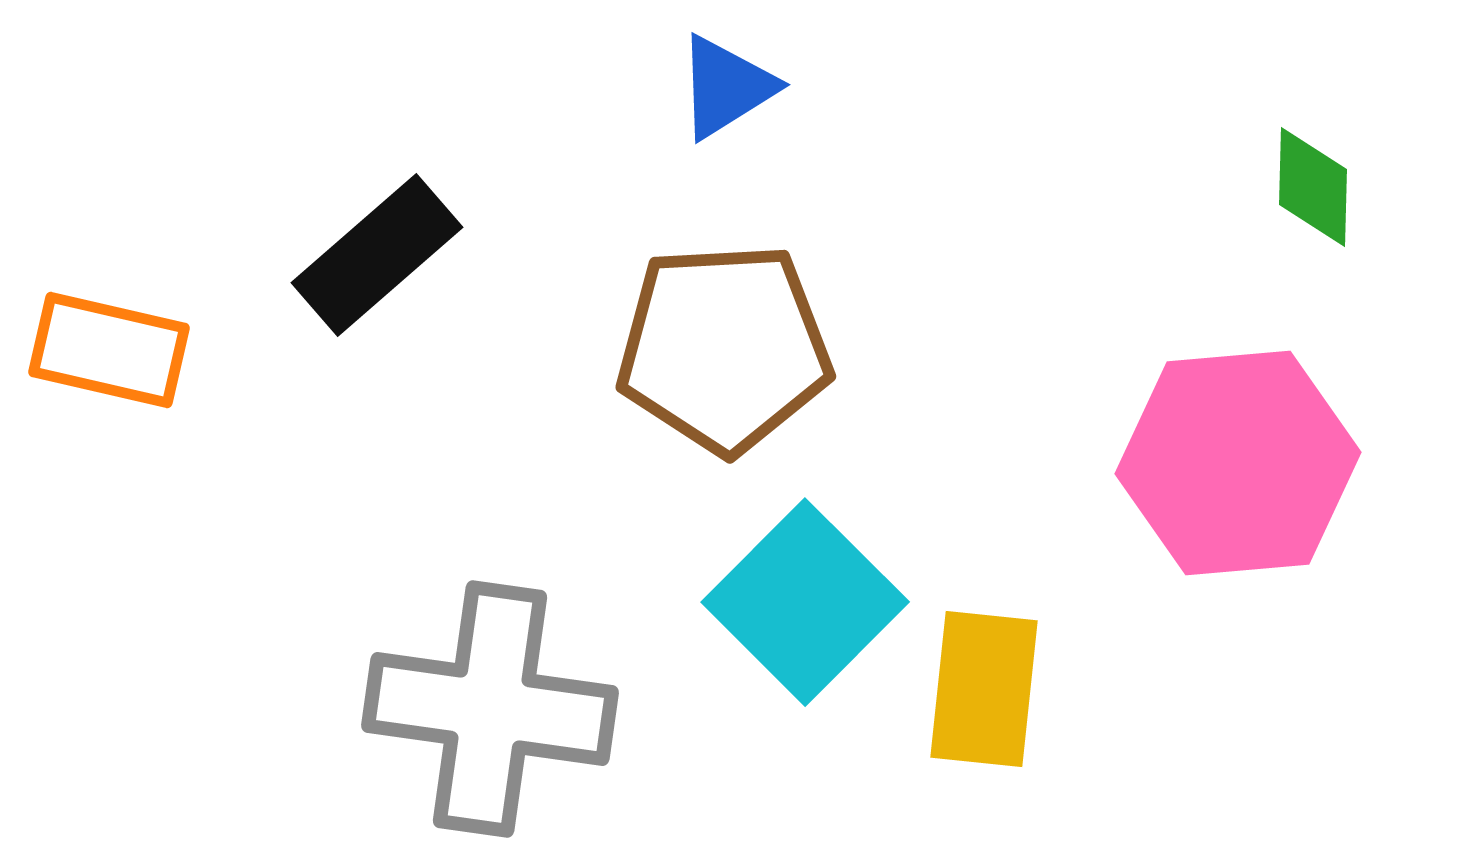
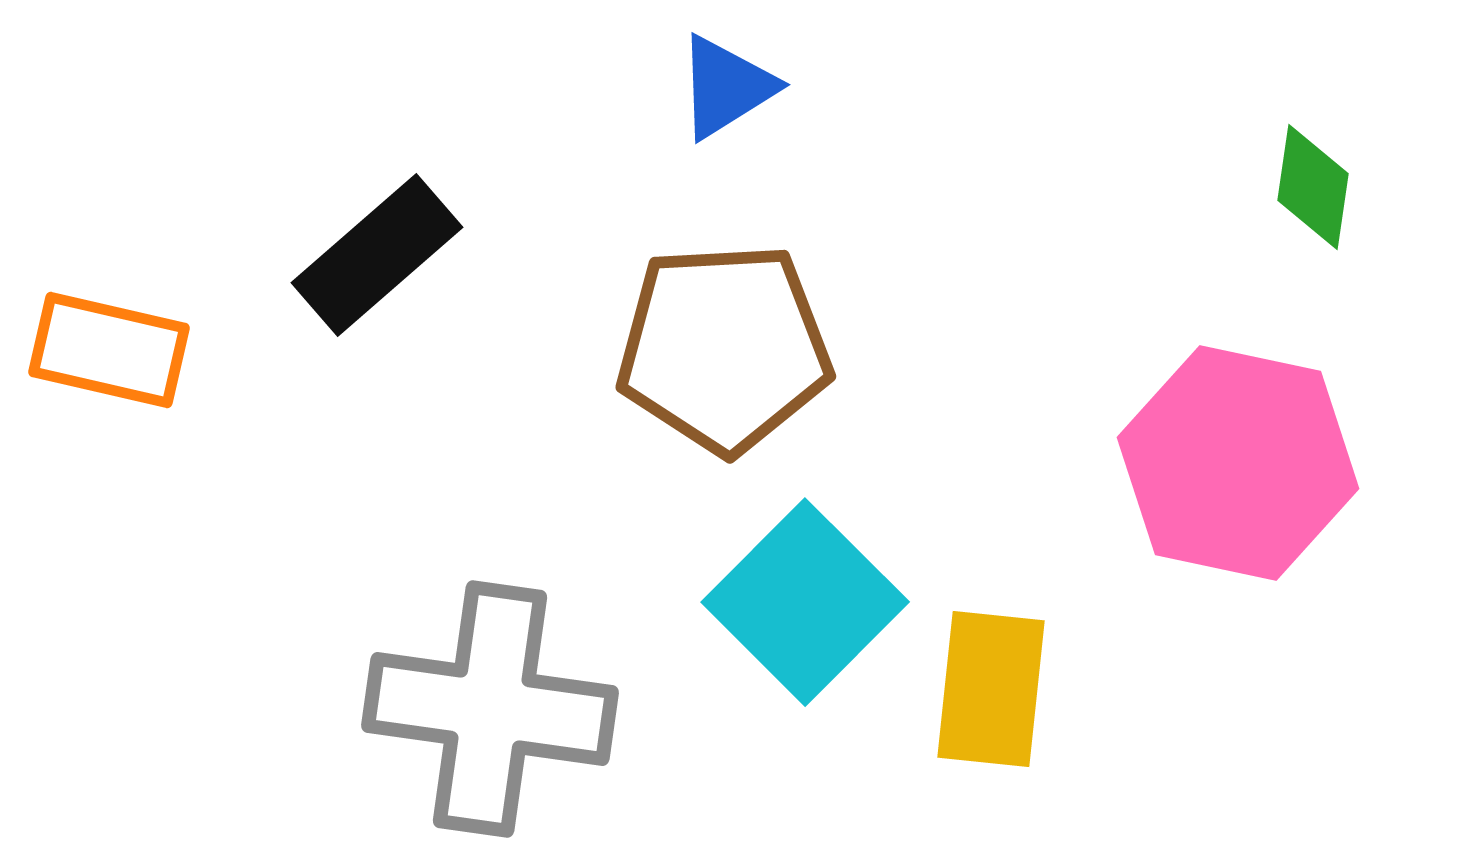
green diamond: rotated 7 degrees clockwise
pink hexagon: rotated 17 degrees clockwise
yellow rectangle: moved 7 px right
